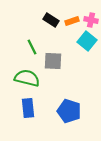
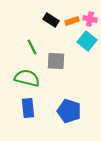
pink cross: moved 1 px left, 1 px up
gray square: moved 3 px right
